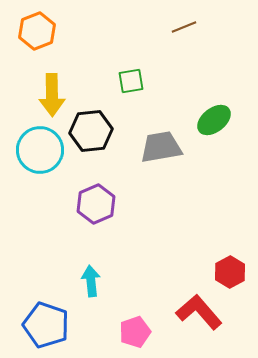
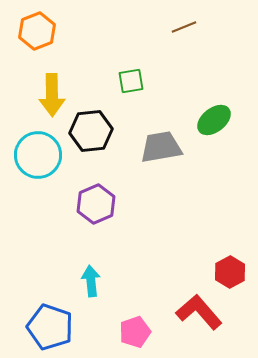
cyan circle: moved 2 px left, 5 px down
blue pentagon: moved 4 px right, 2 px down
